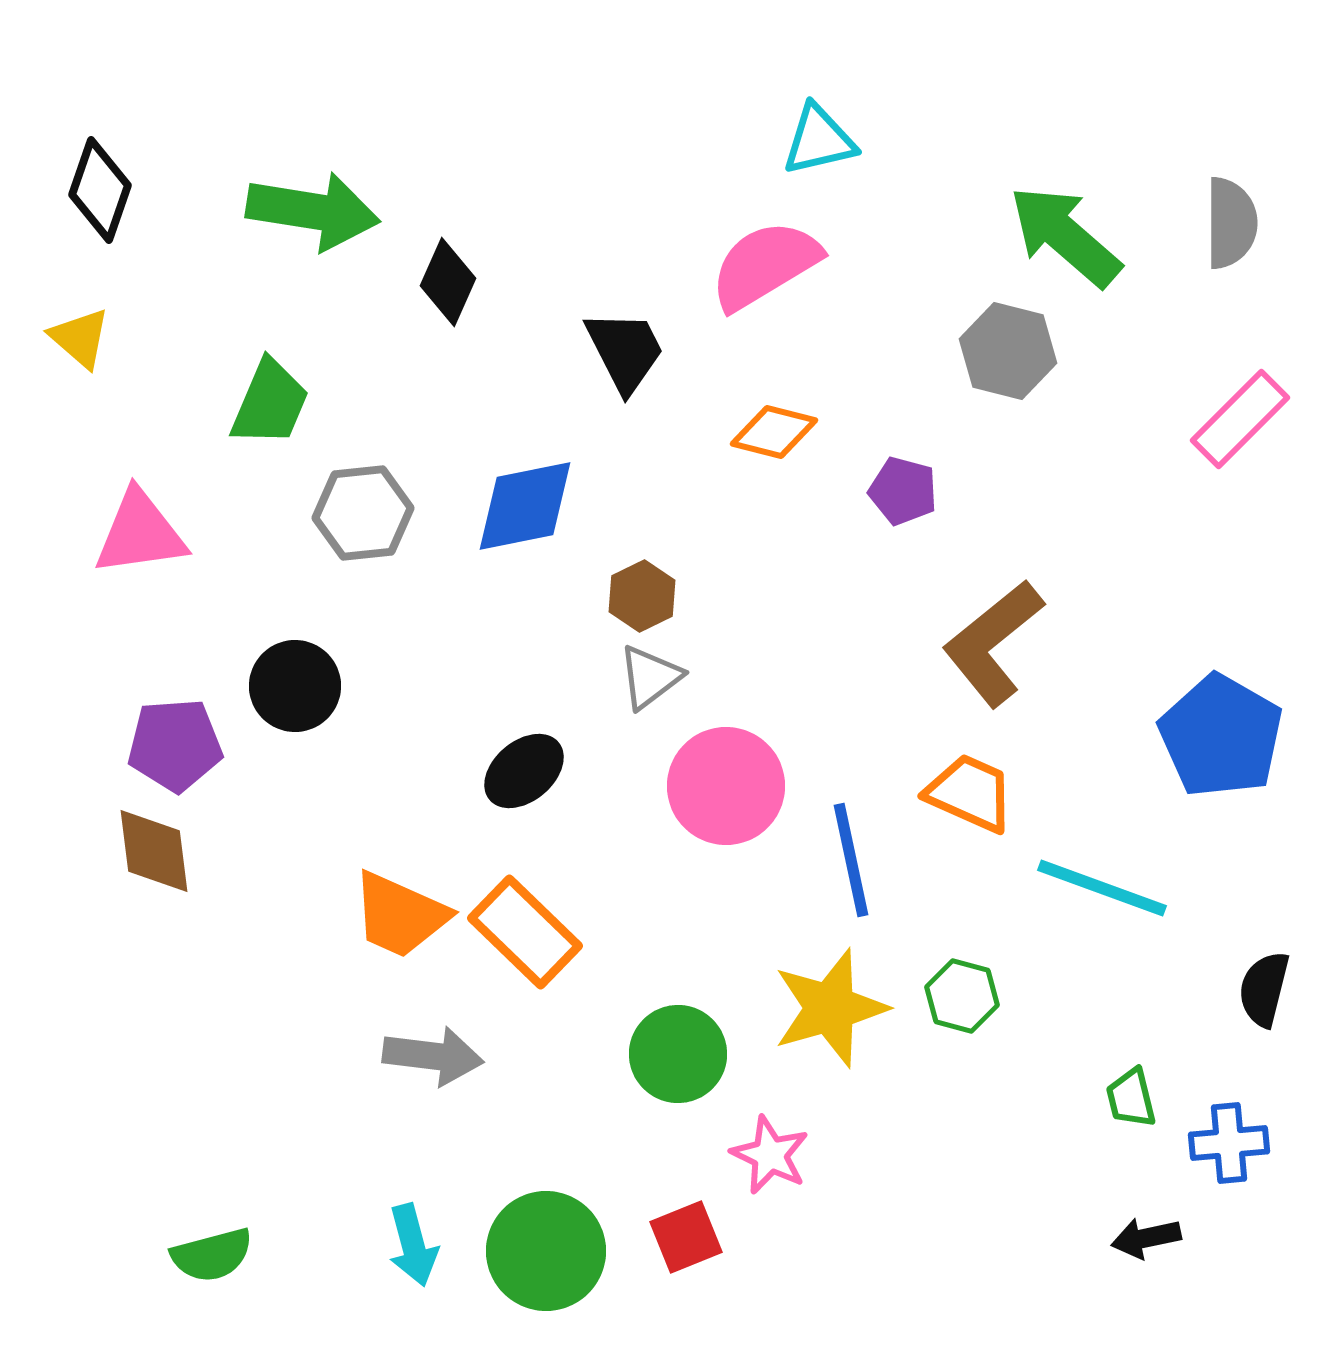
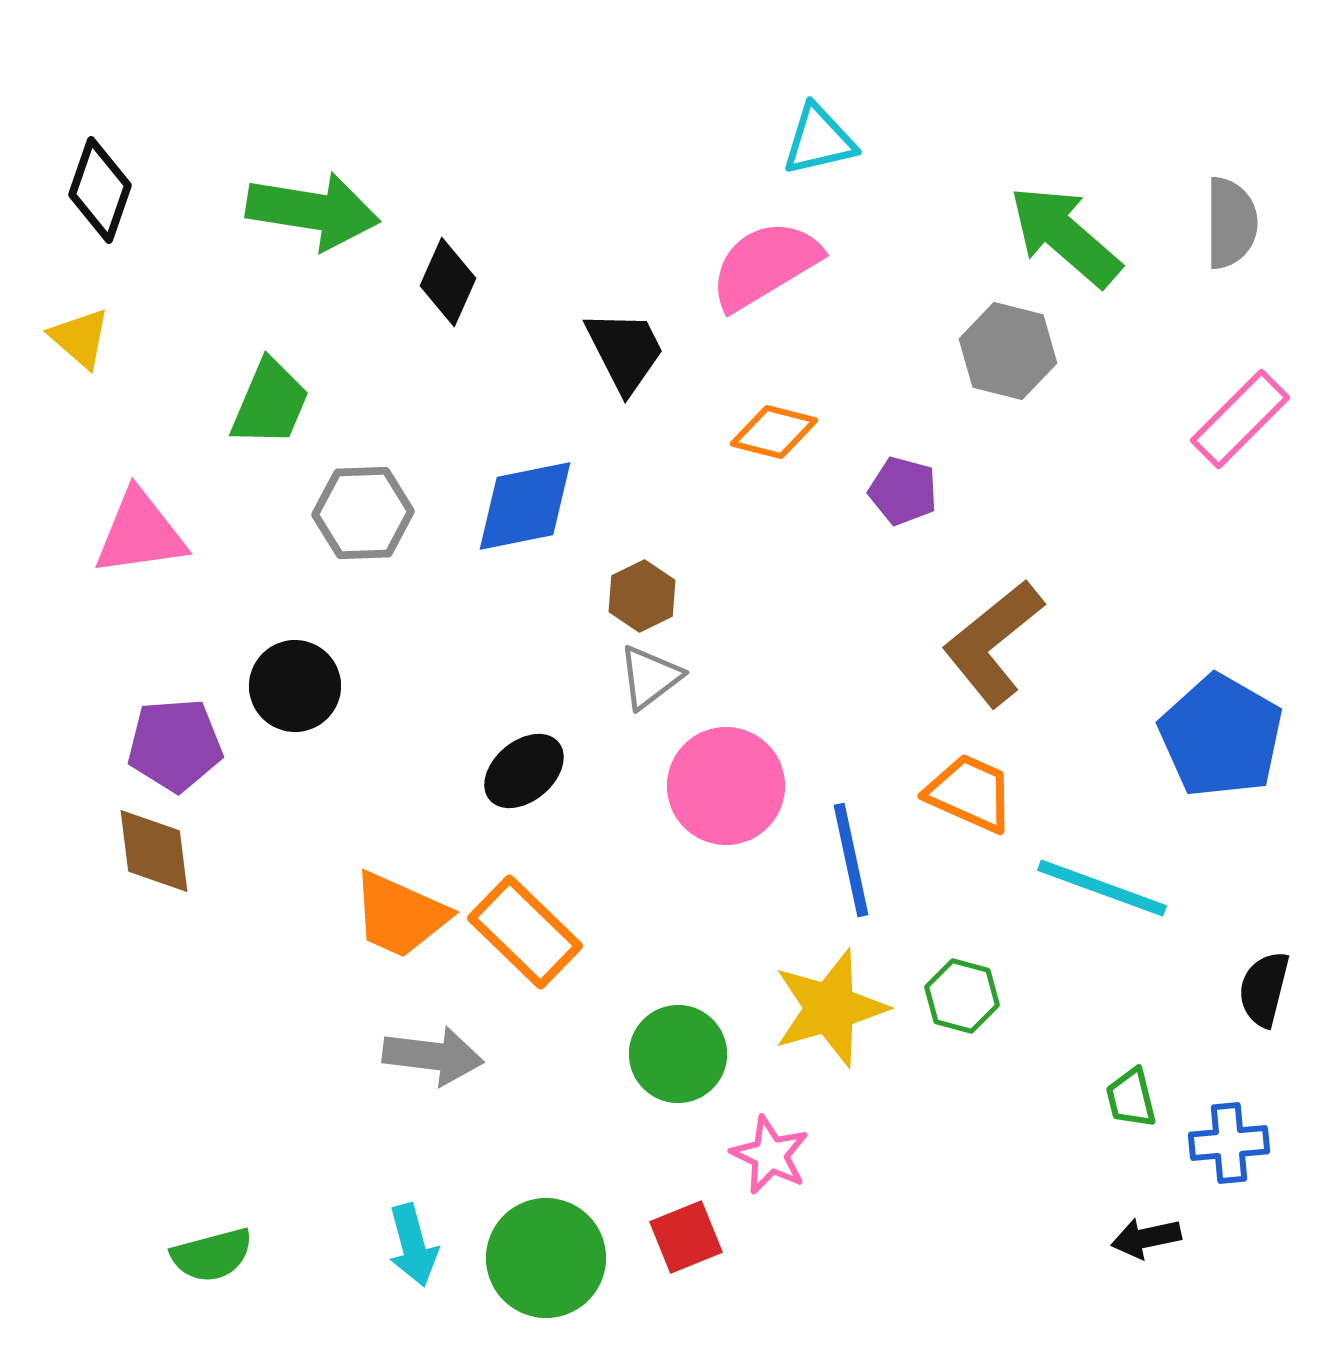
gray hexagon at (363, 513): rotated 4 degrees clockwise
green circle at (546, 1251): moved 7 px down
